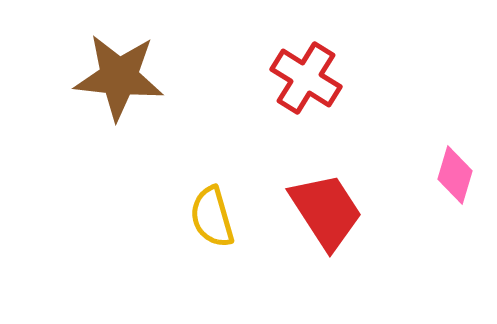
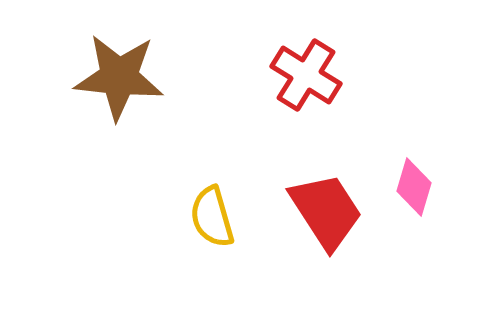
red cross: moved 3 px up
pink diamond: moved 41 px left, 12 px down
